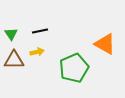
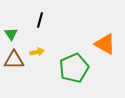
black line: moved 11 px up; rotated 63 degrees counterclockwise
